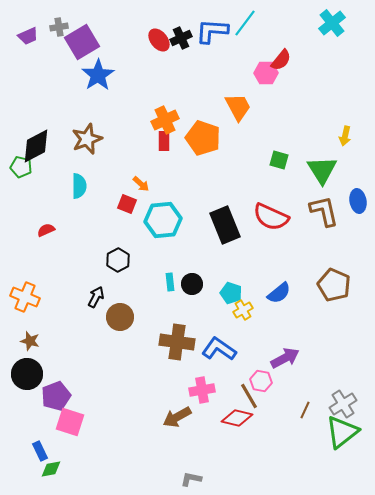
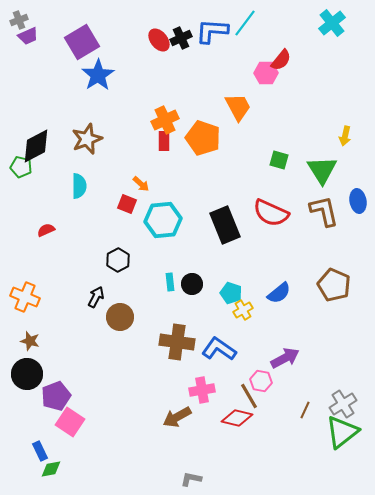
gray cross at (59, 27): moved 40 px left, 7 px up; rotated 12 degrees counterclockwise
red semicircle at (271, 217): moved 4 px up
pink square at (70, 422): rotated 16 degrees clockwise
